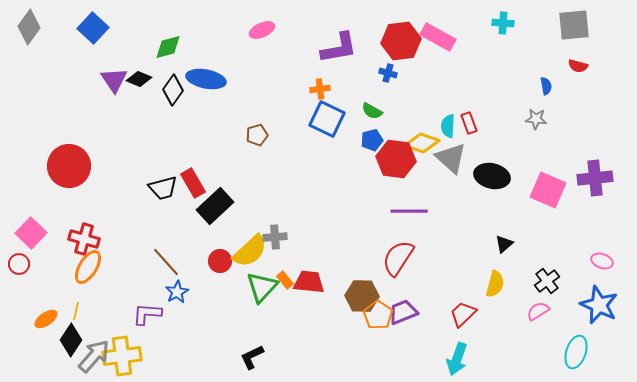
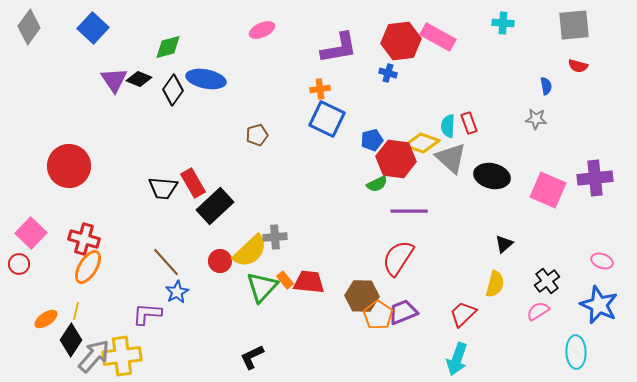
green semicircle at (372, 111): moved 5 px right, 73 px down; rotated 55 degrees counterclockwise
black trapezoid at (163, 188): rotated 20 degrees clockwise
cyan ellipse at (576, 352): rotated 20 degrees counterclockwise
